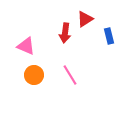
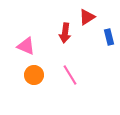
red triangle: moved 2 px right, 2 px up
blue rectangle: moved 1 px down
